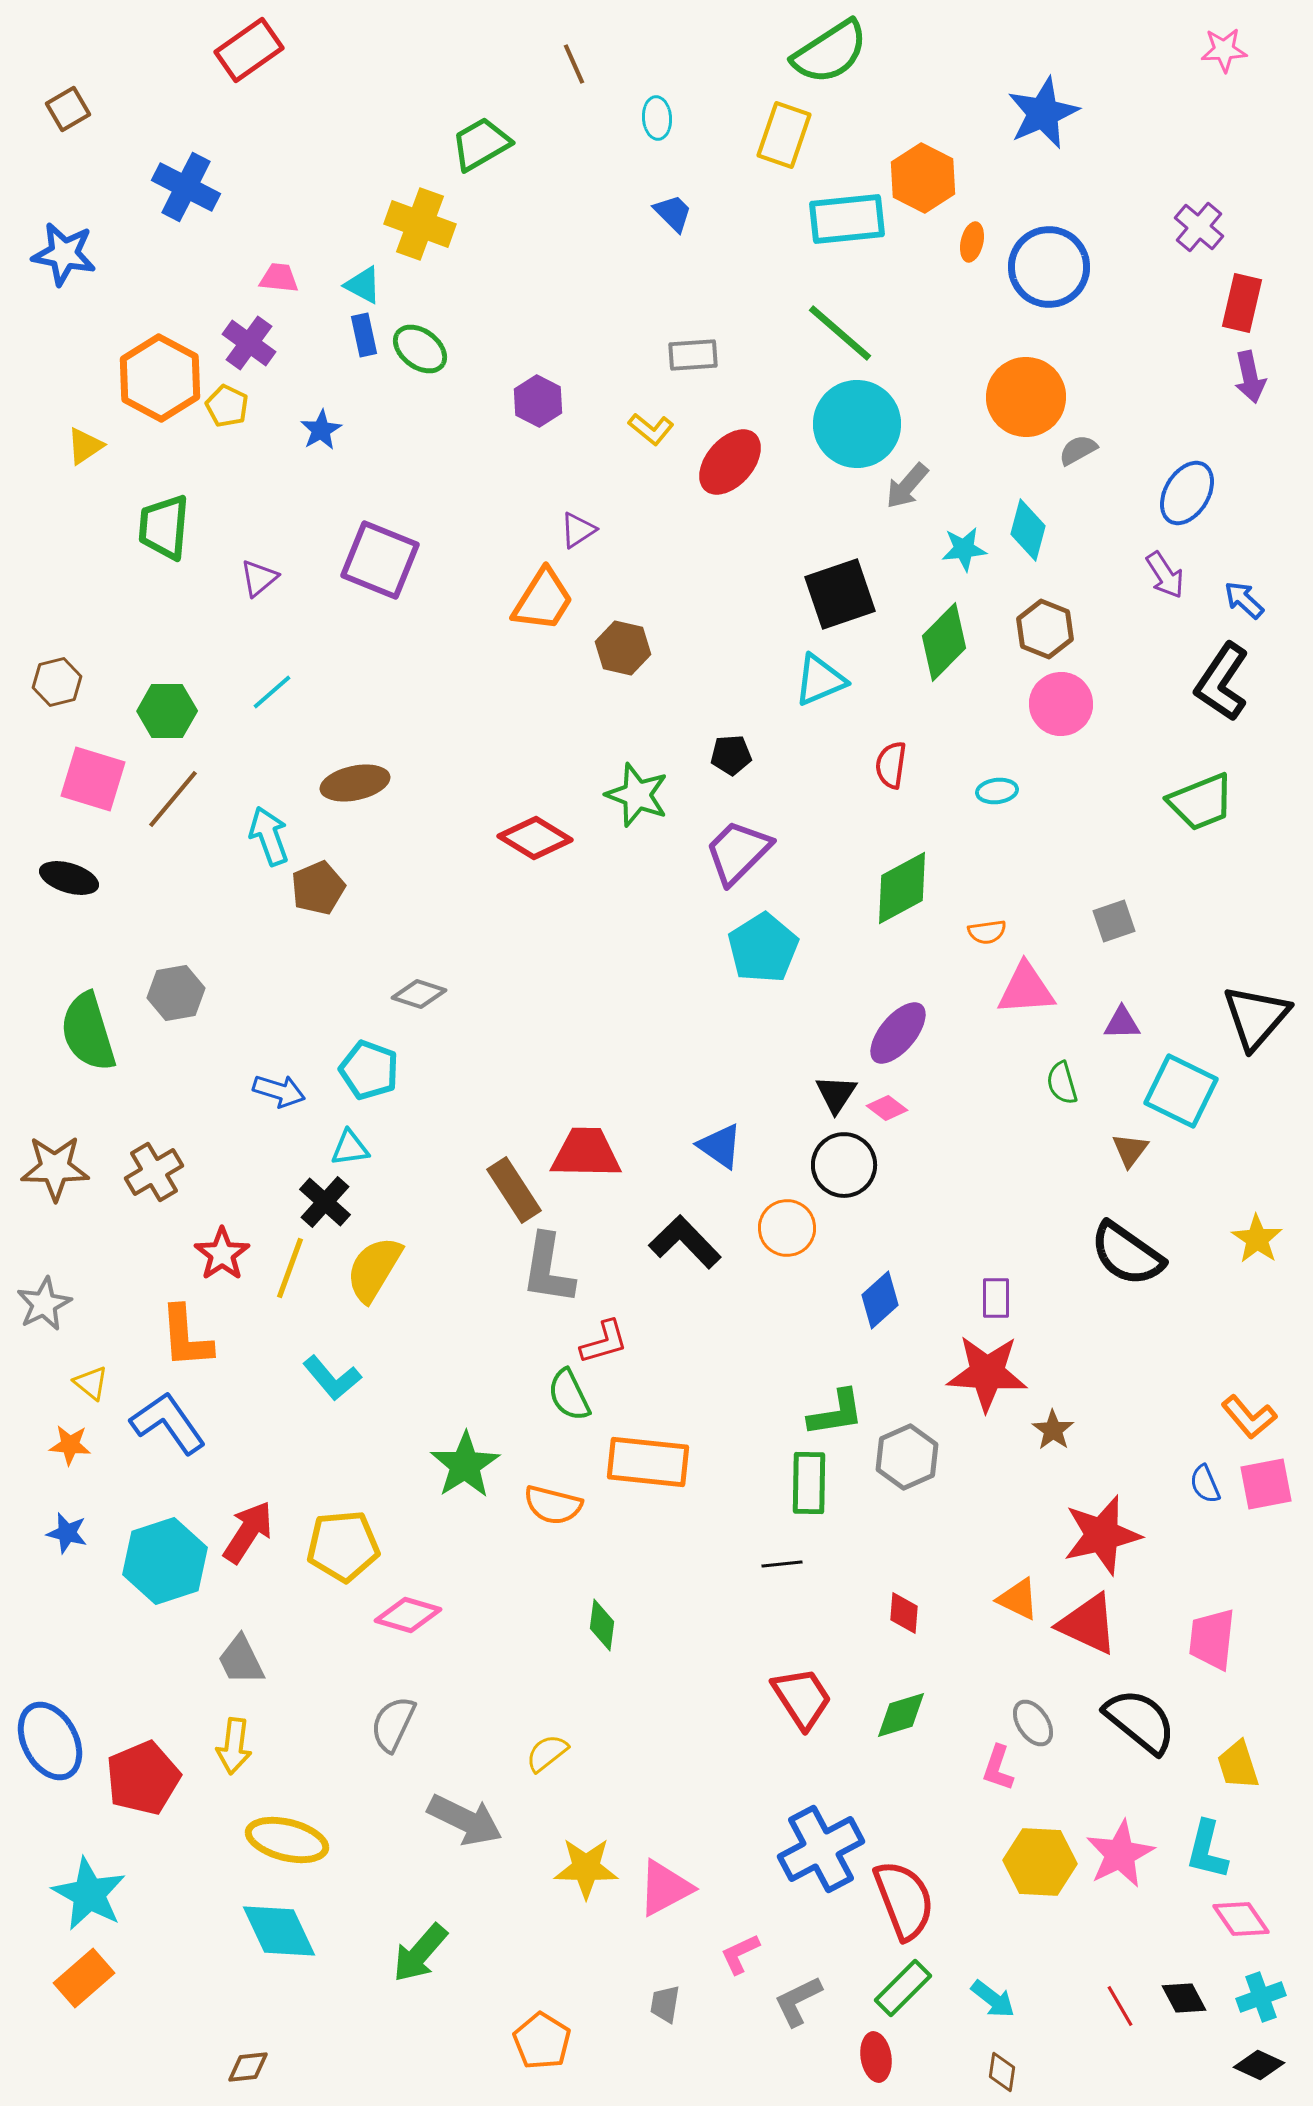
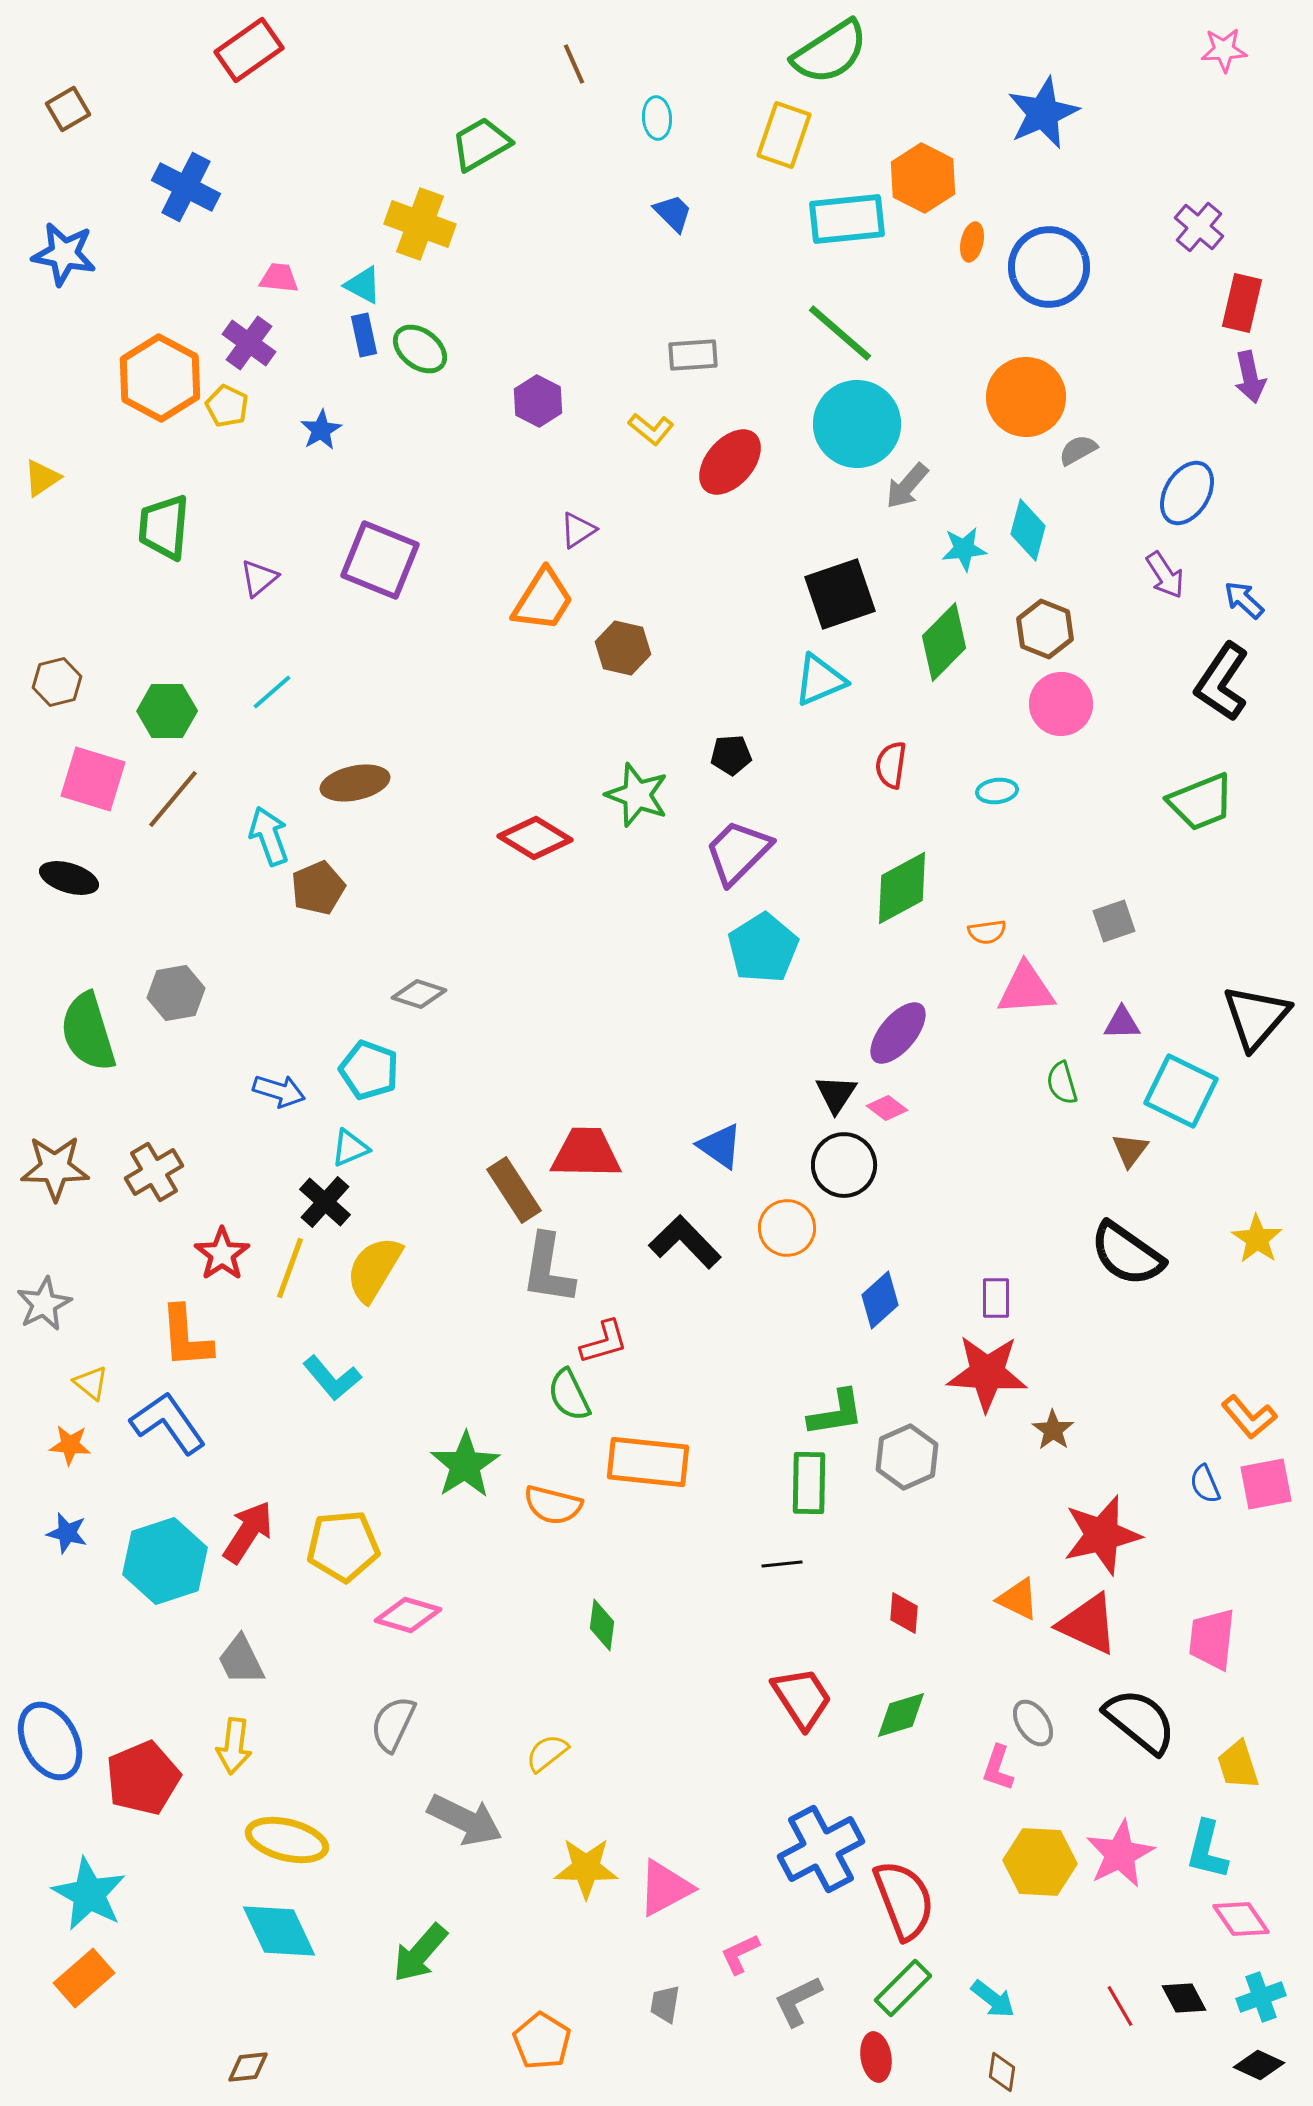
yellow triangle at (85, 446): moved 43 px left, 32 px down
cyan triangle at (350, 1148): rotated 15 degrees counterclockwise
